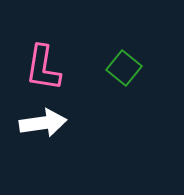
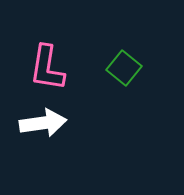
pink L-shape: moved 4 px right
